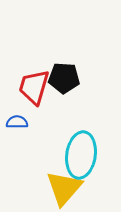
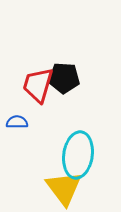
red trapezoid: moved 4 px right, 2 px up
cyan ellipse: moved 3 px left
yellow triangle: rotated 18 degrees counterclockwise
